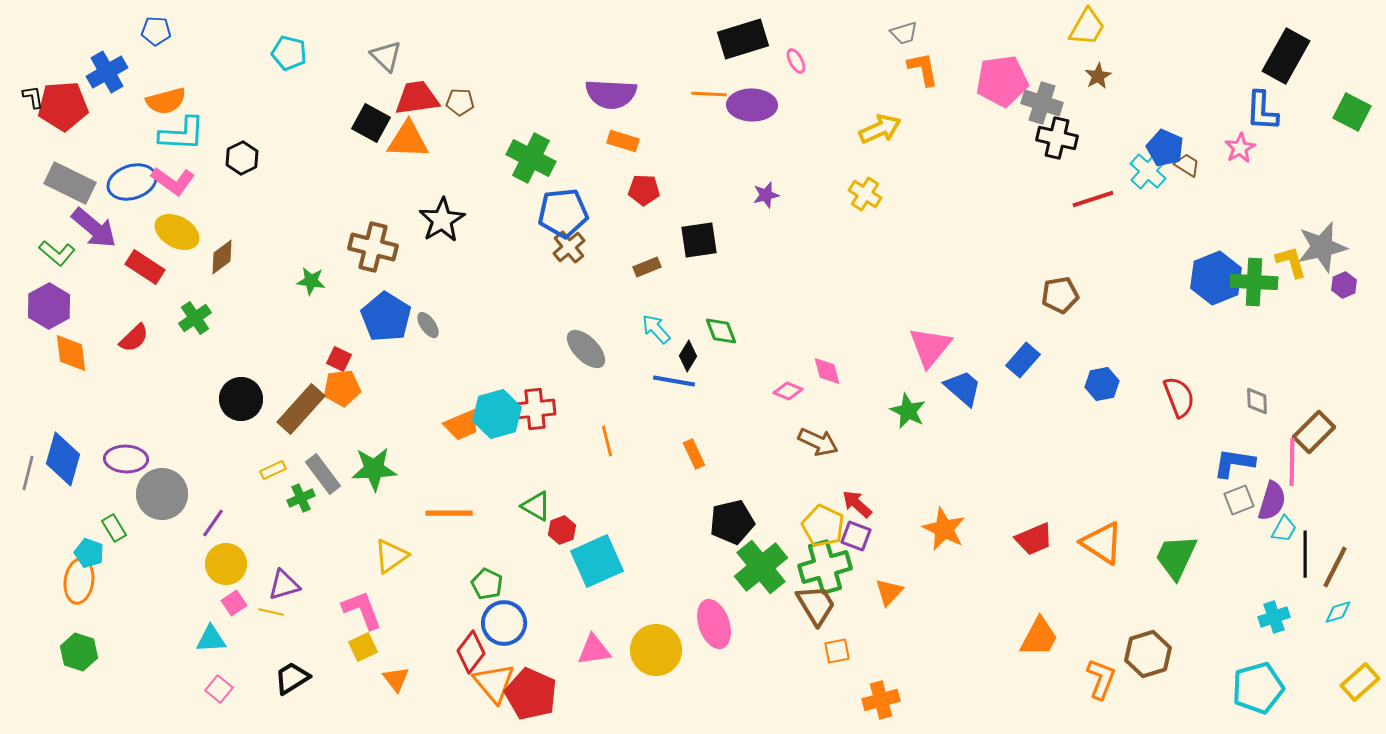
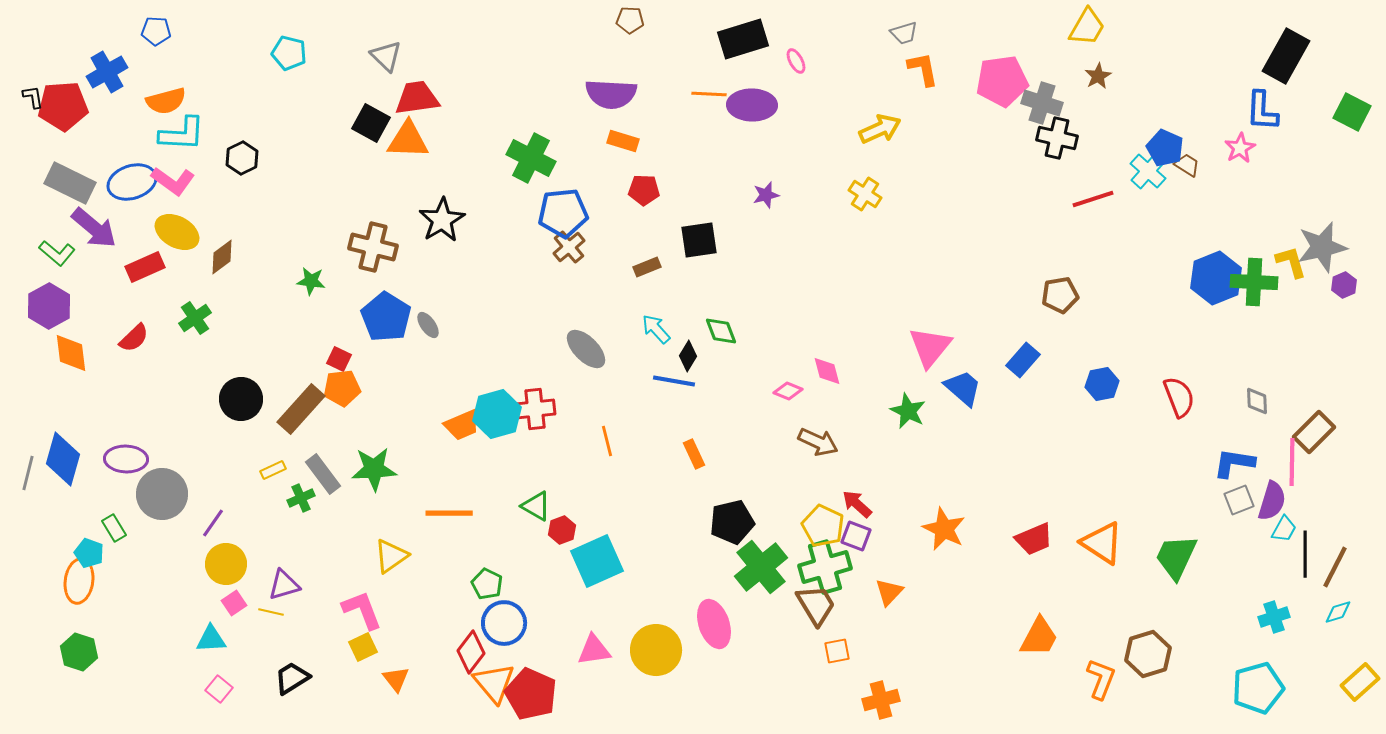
brown pentagon at (460, 102): moved 170 px right, 82 px up
red rectangle at (145, 267): rotated 57 degrees counterclockwise
